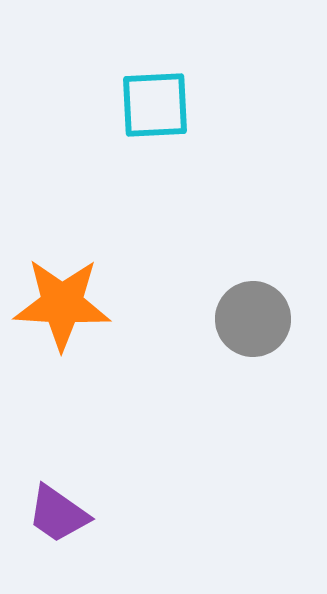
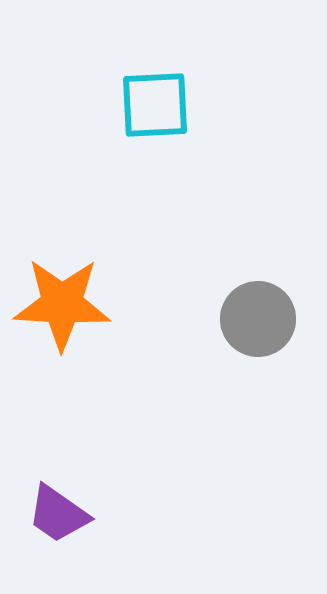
gray circle: moved 5 px right
